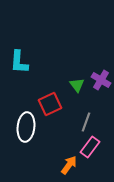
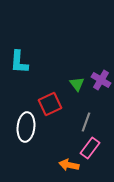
green triangle: moved 1 px up
pink rectangle: moved 1 px down
orange arrow: rotated 114 degrees counterclockwise
